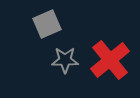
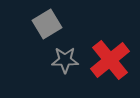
gray square: rotated 8 degrees counterclockwise
